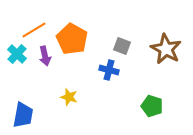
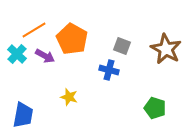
purple arrow: rotated 48 degrees counterclockwise
green pentagon: moved 3 px right, 2 px down
